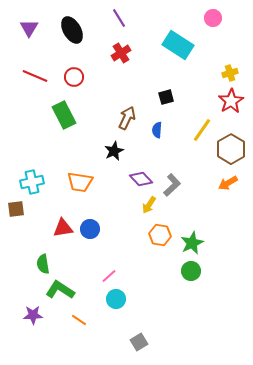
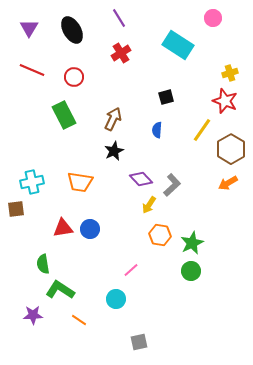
red line: moved 3 px left, 6 px up
red star: moved 6 px left; rotated 20 degrees counterclockwise
brown arrow: moved 14 px left, 1 px down
pink line: moved 22 px right, 6 px up
gray square: rotated 18 degrees clockwise
